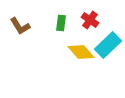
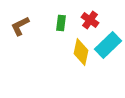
brown L-shape: rotated 95 degrees clockwise
yellow diamond: rotated 52 degrees clockwise
